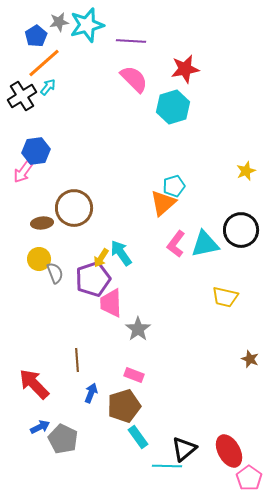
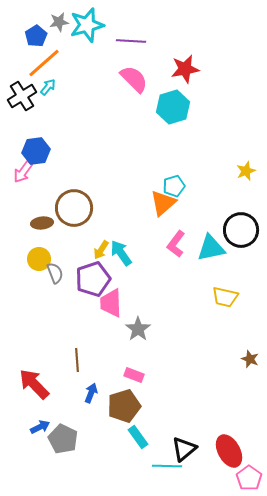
cyan triangle at (205, 244): moved 6 px right, 4 px down
yellow arrow at (101, 258): moved 8 px up
